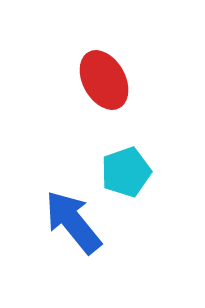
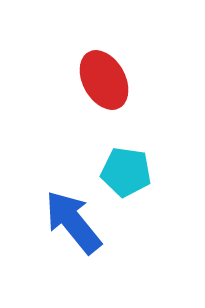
cyan pentagon: rotated 27 degrees clockwise
